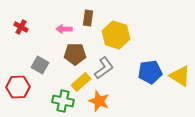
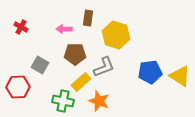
gray L-shape: moved 1 px up; rotated 15 degrees clockwise
